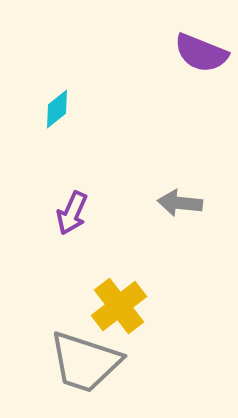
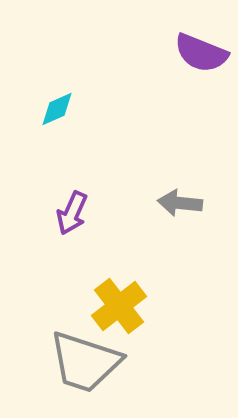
cyan diamond: rotated 15 degrees clockwise
